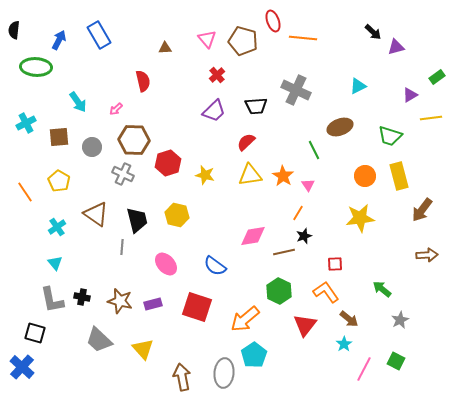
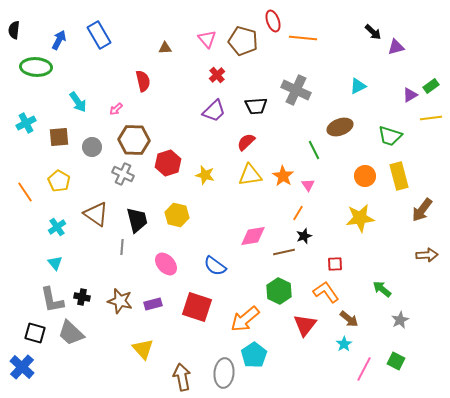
green rectangle at (437, 77): moved 6 px left, 9 px down
gray trapezoid at (99, 340): moved 28 px left, 7 px up
